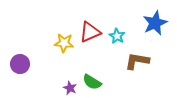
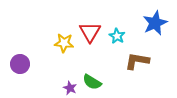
red triangle: rotated 35 degrees counterclockwise
